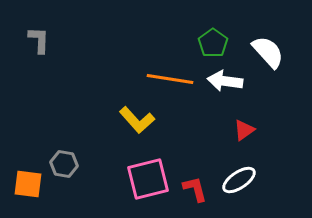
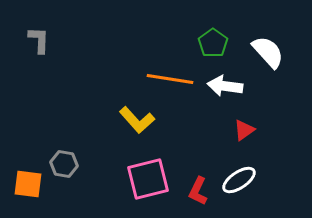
white arrow: moved 5 px down
red L-shape: moved 3 px right, 2 px down; rotated 140 degrees counterclockwise
